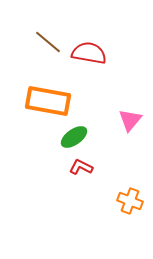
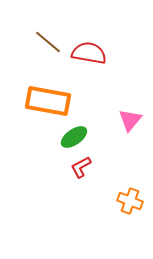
red L-shape: rotated 55 degrees counterclockwise
